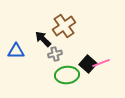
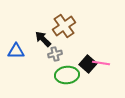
pink line: rotated 30 degrees clockwise
